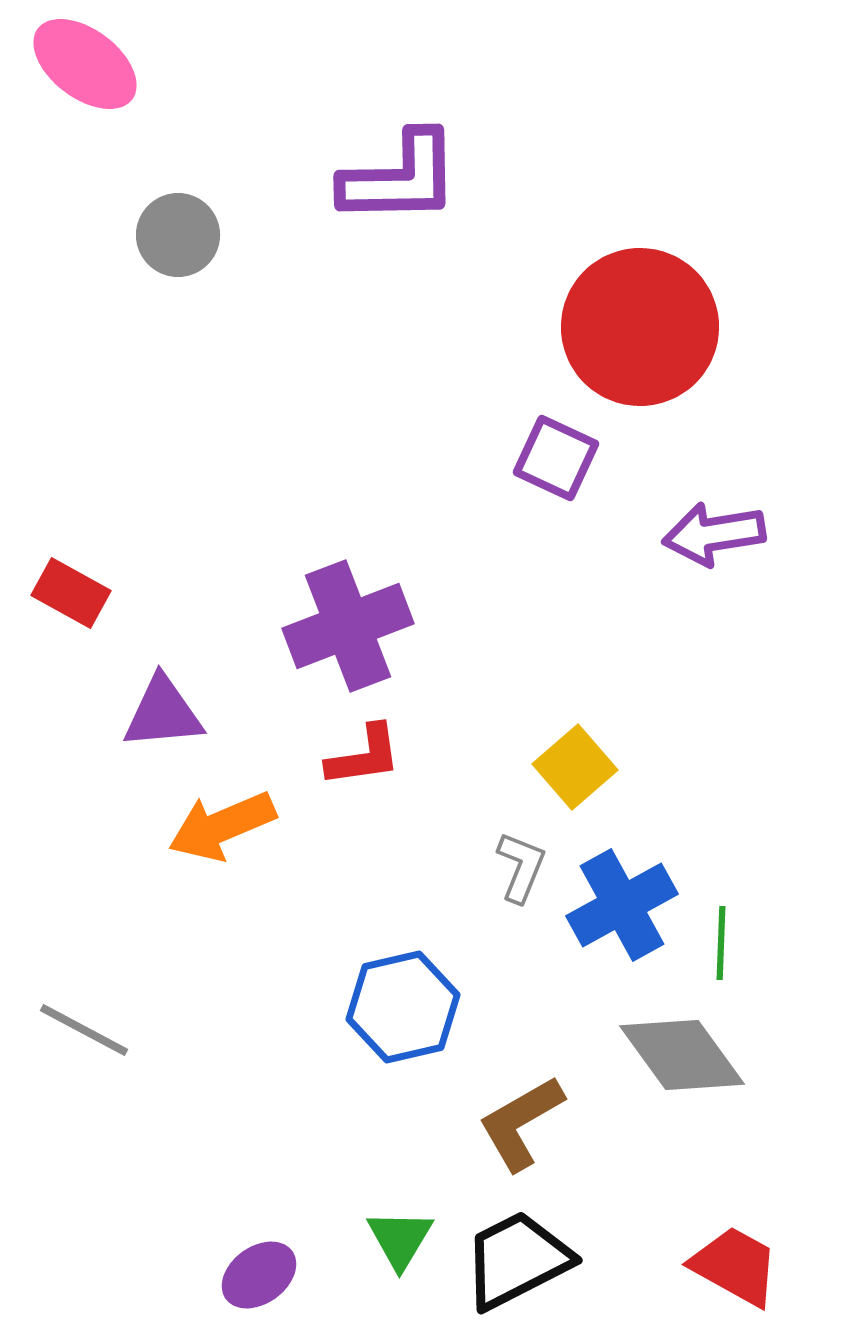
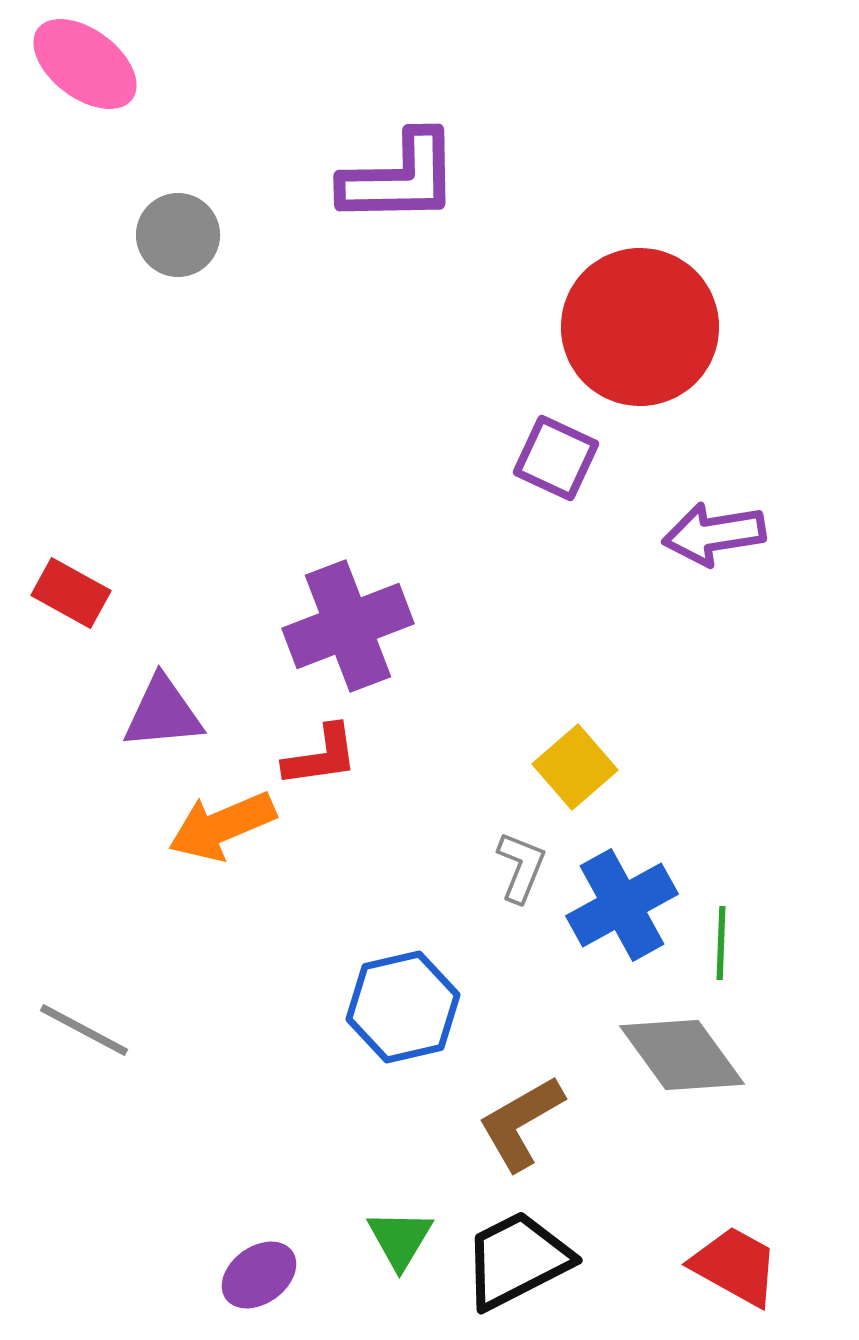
red L-shape: moved 43 px left
